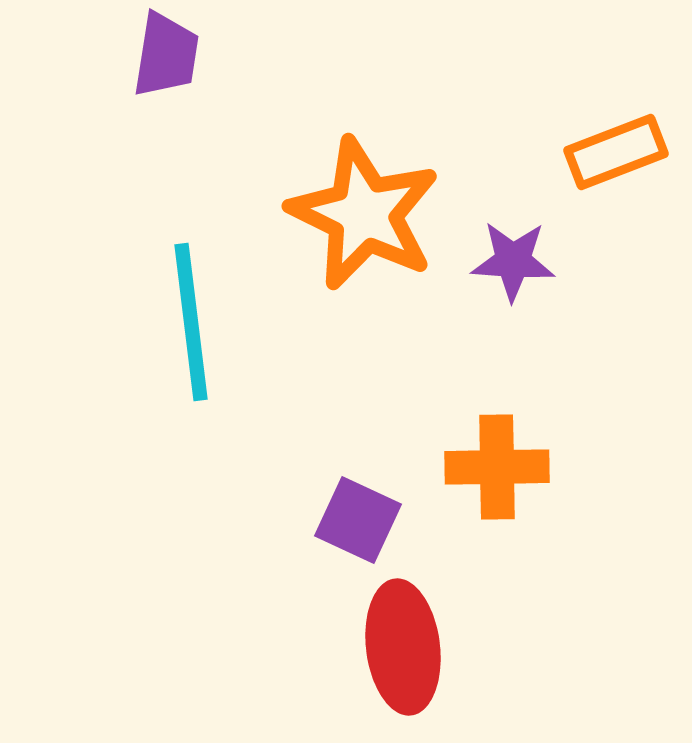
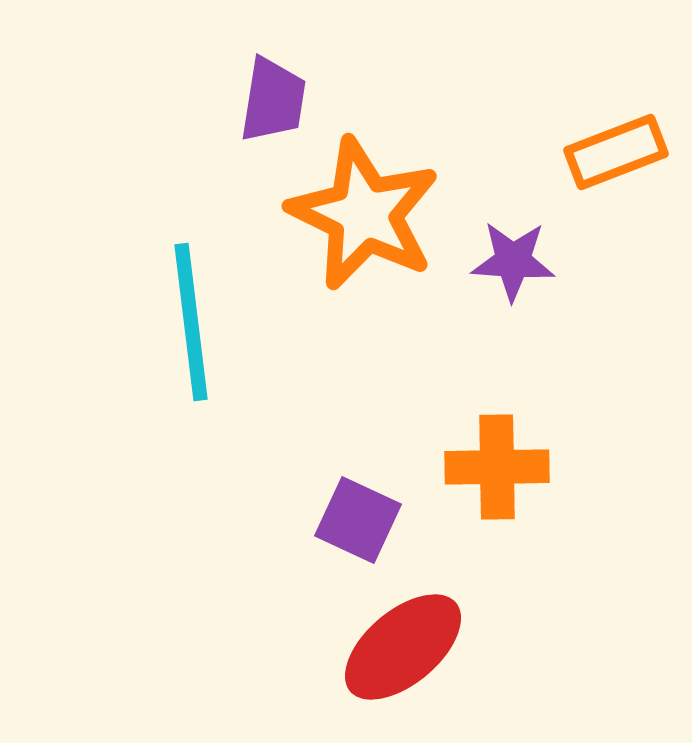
purple trapezoid: moved 107 px right, 45 px down
red ellipse: rotated 57 degrees clockwise
